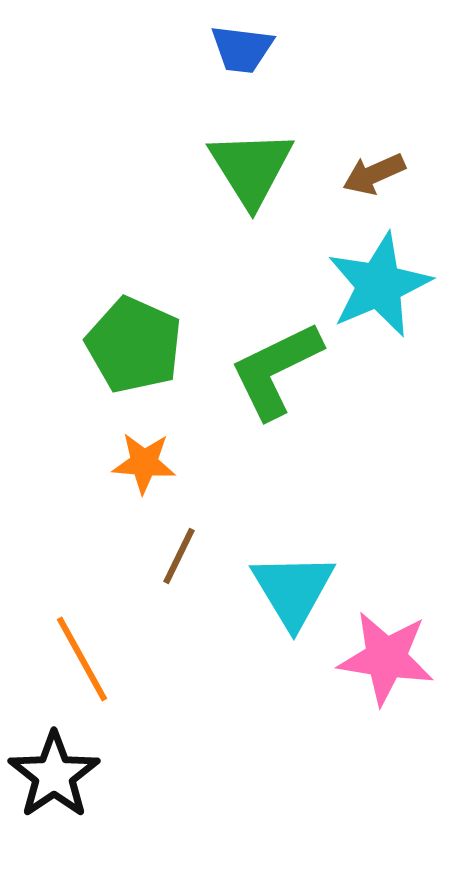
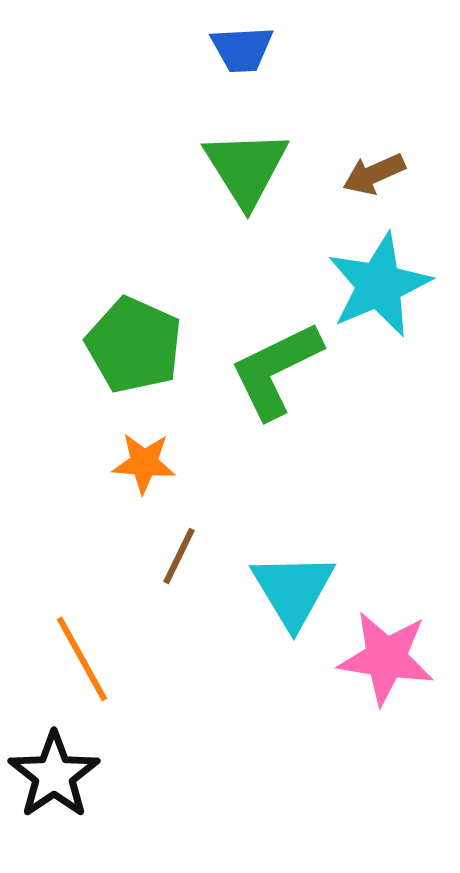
blue trapezoid: rotated 10 degrees counterclockwise
green triangle: moved 5 px left
